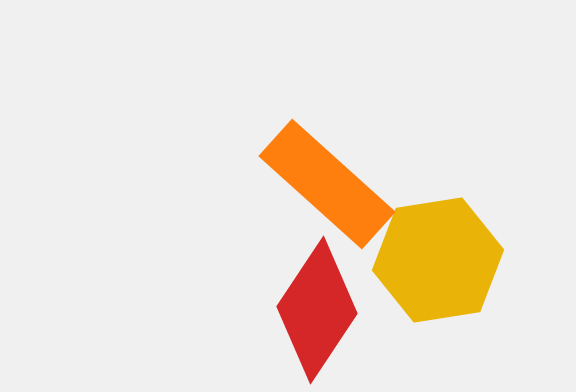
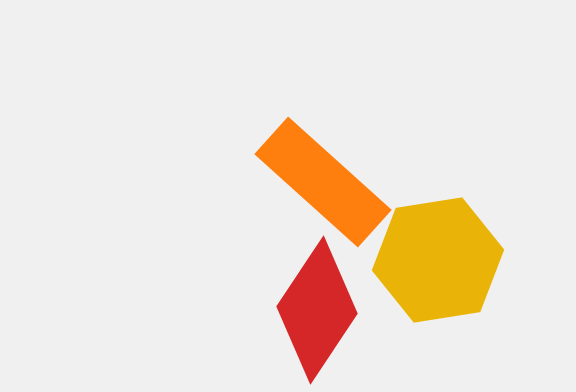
orange rectangle: moved 4 px left, 2 px up
